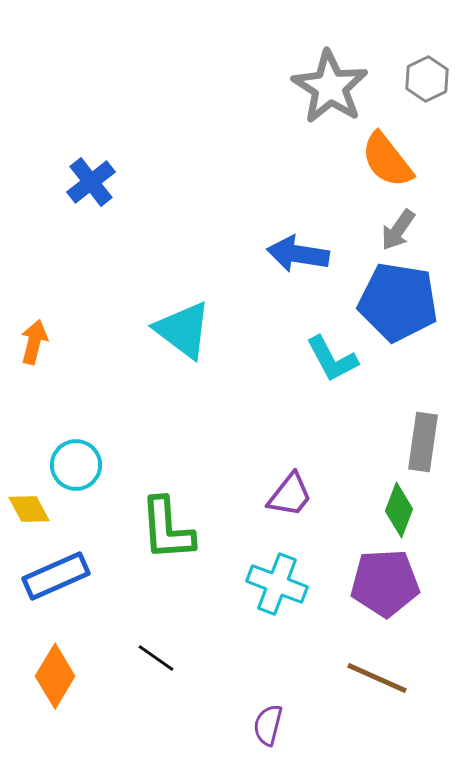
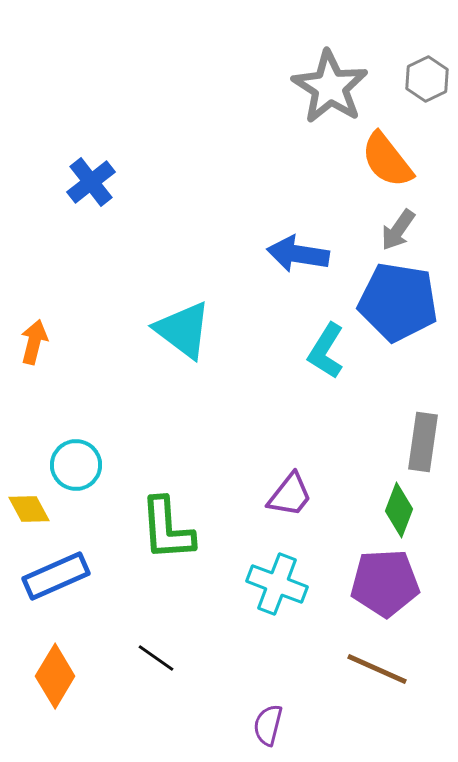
cyan L-shape: moved 6 px left, 8 px up; rotated 60 degrees clockwise
brown line: moved 9 px up
